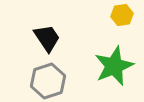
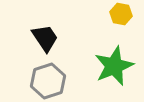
yellow hexagon: moved 1 px left, 1 px up; rotated 20 degrees clockwise
black trapezoid: moved 2 px left
